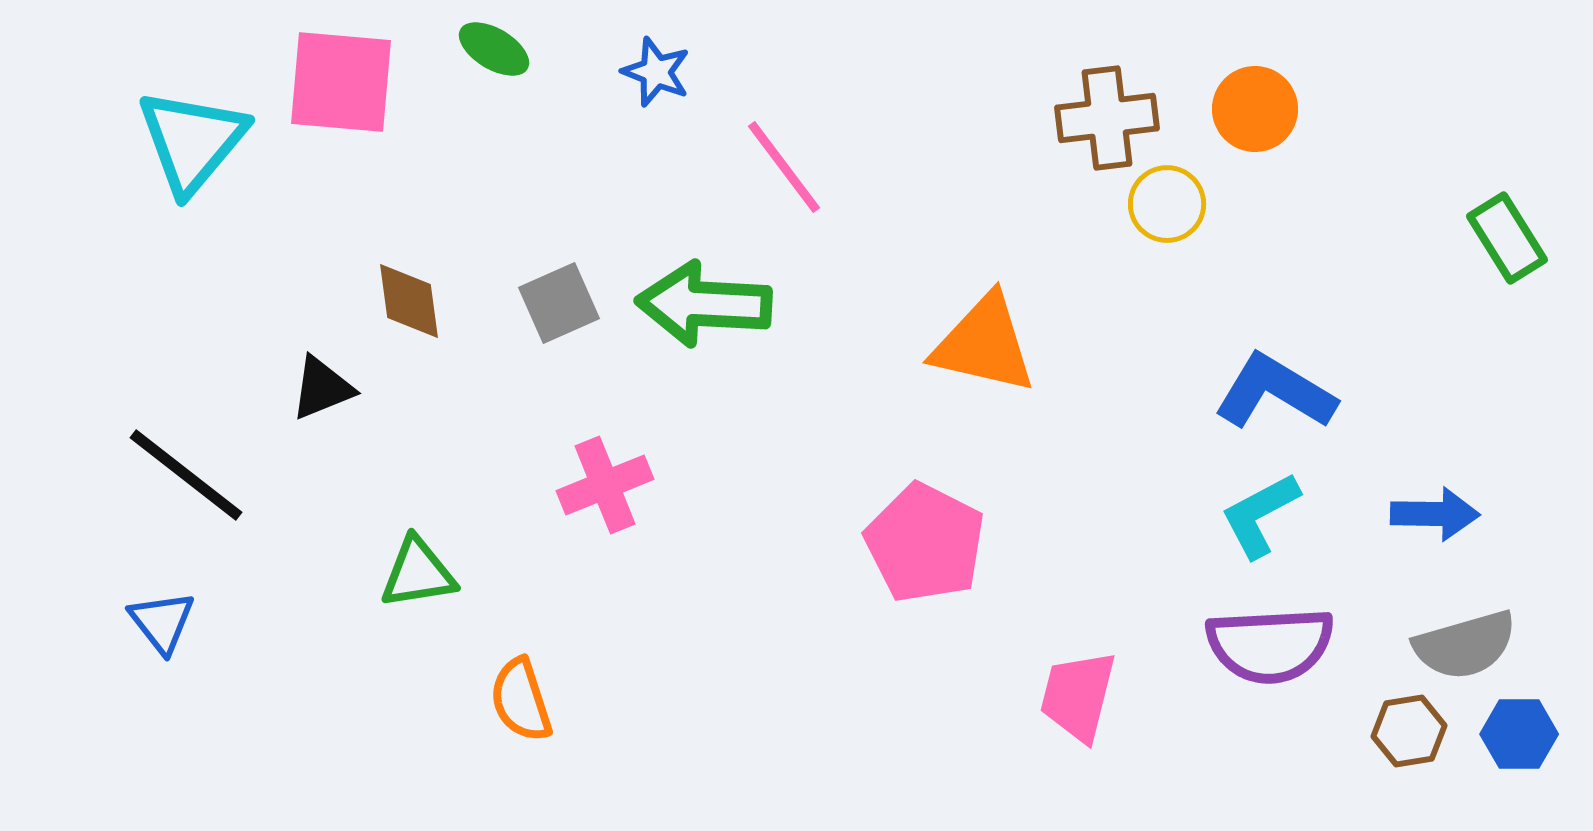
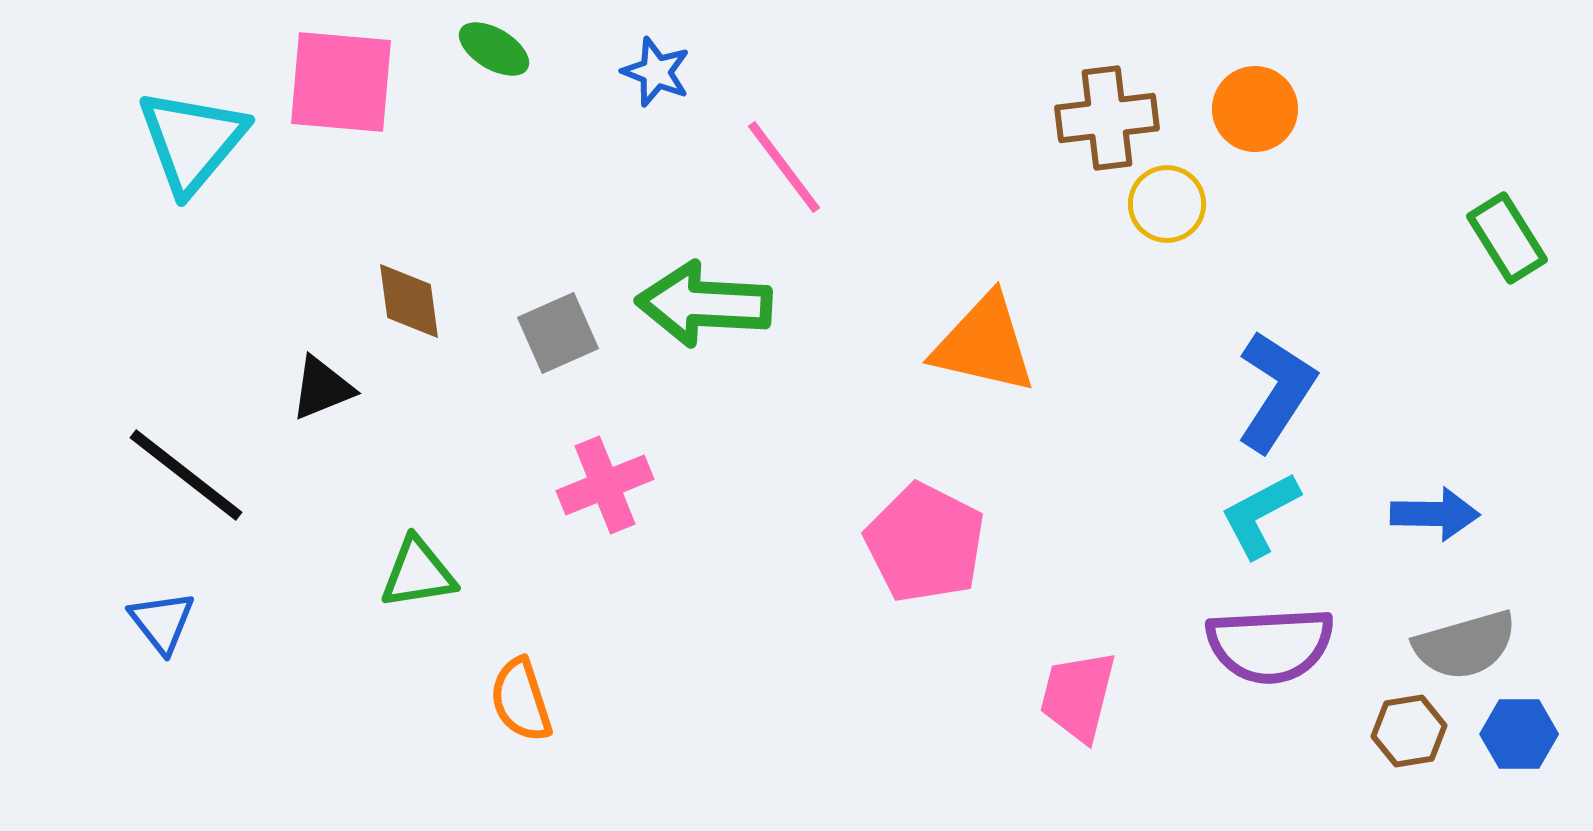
gray square: moved 1 px left, 30 px down
blue L-shape: moved 1 px right, 1 px up; rotated 92 degrees clockwise
